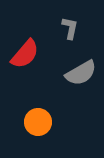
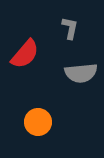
gray semicircle: rotated 24 degrees clockwise
